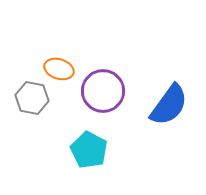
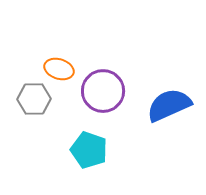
gray hexagon: moved 2 px right, 1 px down; rotated 12 degrees counterclockwise
blue semicircle: rotated 150 degrees counterclockwise
cyan pentagon: rotated 9 degrees counterclockwise
